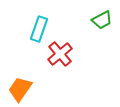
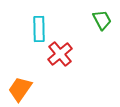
green trapezoid: rotated 90 degrees counterclockwise
cyan rectangle: rotated 20 degrees counterclockwise
